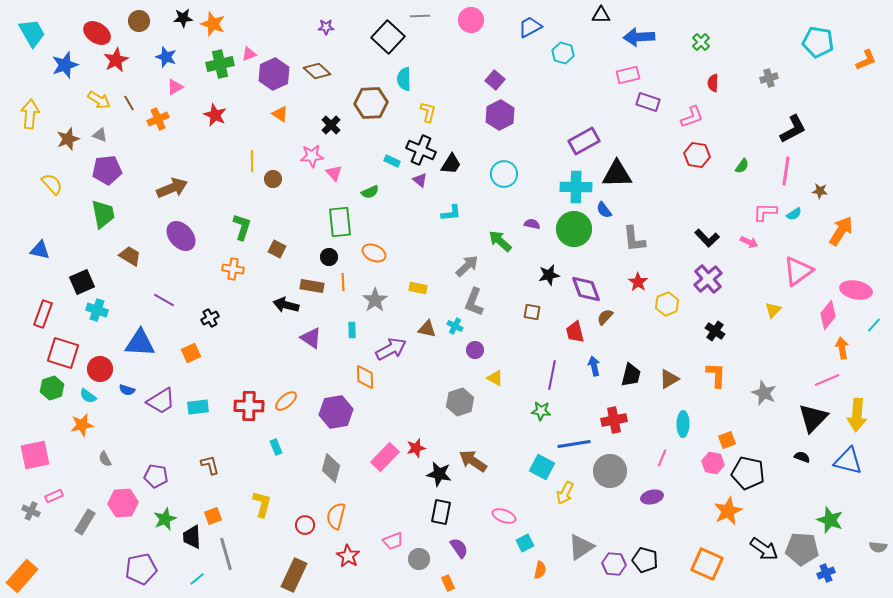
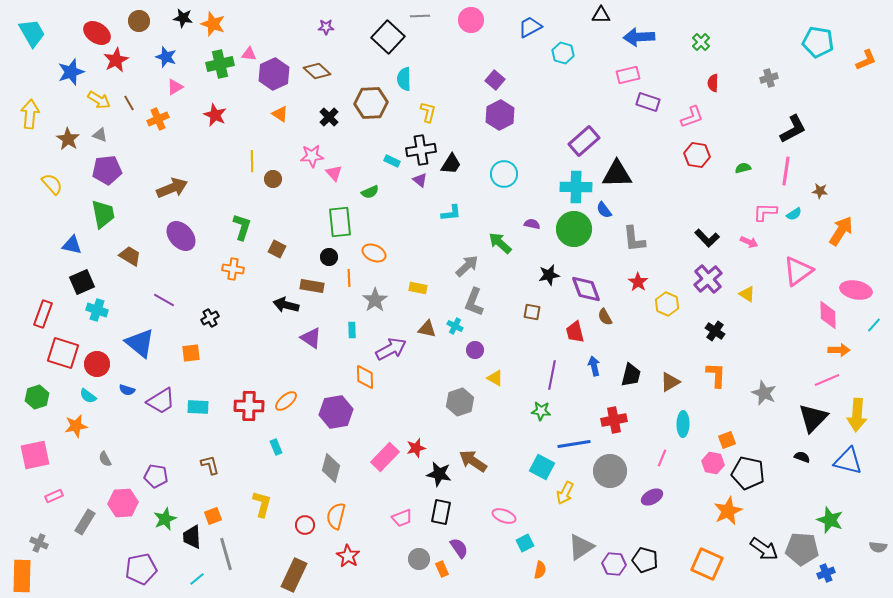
black star at (183, 18): rotated 12 degrees clockwise
pink triangle at (249, 54): rotated 28 degrees clockwise
blue star at (65, 65): moved 6 px right, 7 px down
black cross at (331, 125): moved 2 px left, 8 px up
brown star at (68, 139): rotated 20 degrees counterclockwise
purple rectangle at (584, 141): rotated 12 degrees counterclockwise
black cross at (421, 150): rotated 32 degrees counterclockwise
green semicircle at (742, 166): moved 1 px right, 2 px down; rotated 140 degrees counterclockwise
green arrow at (500, 241): moved 2 px down
blue triangle at (40, 250): moved 32 px right, 5 px up
orange line at (343, 282): moved 6 px right, 4 px up
yellow hexagon at (667, 304): rotated 15 degrees counterclockwise
yellow triangle at (773, 310): moved 26 px left, 16 px up; rotated 42 degrees counterclockwise
pink diamond at (828, 315): rotated 40 degrees counterclockwise
brown semicircle at (605, 317): rotated 72 degrees counterclockwise
blue triangle at (140, 343): rotated 36 degrees clockwise
orange arrow at (842, 348): moved 3 px left, 2 px down; rotated 100 degrees clockwise
orange square at (191, 353): rotated 18 degrees clockwise
red circle at (100, 369): moved 3 px left, 5 px up
brown triangle at (669, 379): moved 1 px right, 3 px down
green hexagon at (52, 388): moved 15 px left, 9 px down
cyan rectangle at (198, 407): rotated 10 degrees clockwise
orange star at (82, 425): moved 6 px left, 1 px down
purple ellipse at (652, 497): rotated 15 degrees counterclockwise
gray cross at (31, 511): moved 8 px right, 32 px down
pink trapezoid at (393, 541): moved 9 px right, 23 px up
orange rectangle at (22, 576): rotated 40 degrees counterclockwise
orange rectangle at (448, 583): moved 6 px left, 14 px up
